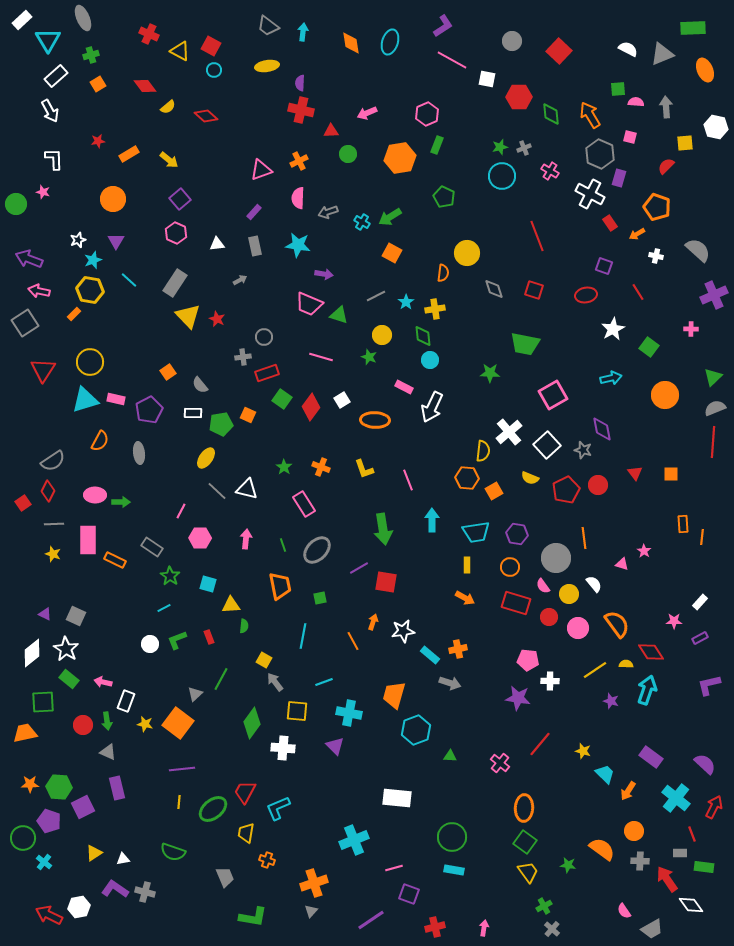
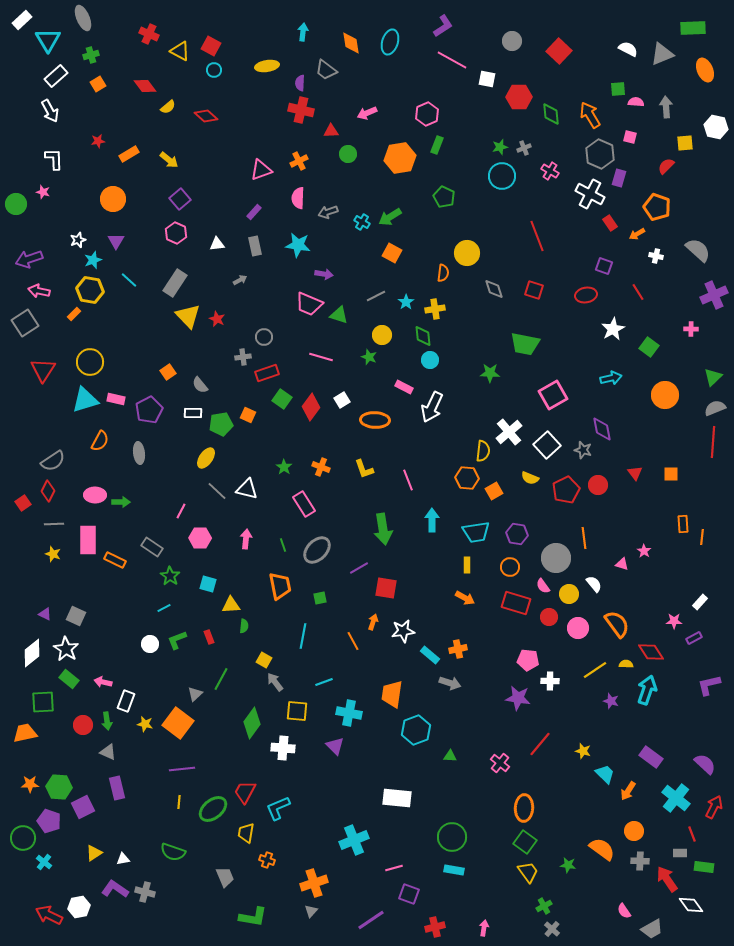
gray trapezoid at (268, 26): moved 58 px right, 44 px down
purple arrow at (29, 259): rotated 40 degrees counterclockwise
red square at (386, 582): moved 6 px down
purple rectangle at (700, 638): moved 6 px left
orange trapezoid at (394, 695): moved 2 px left, 1 px up; rotated 8 degrees counterclockwise
